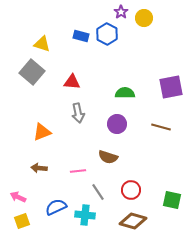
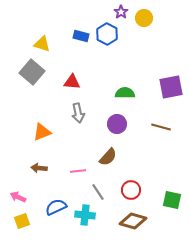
brown semicircle: rotated 66 degrees counterclockwise
